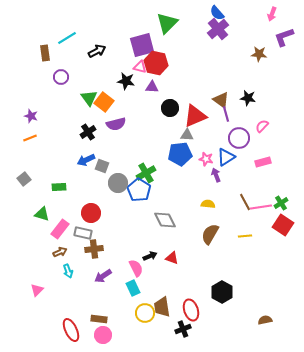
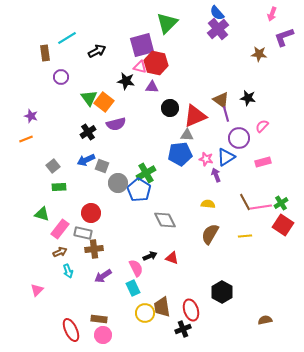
orange line at (30, 138): moved 4 px left, 1 px down
gray square at (24, 179): moved 29 px right, 13 px up
